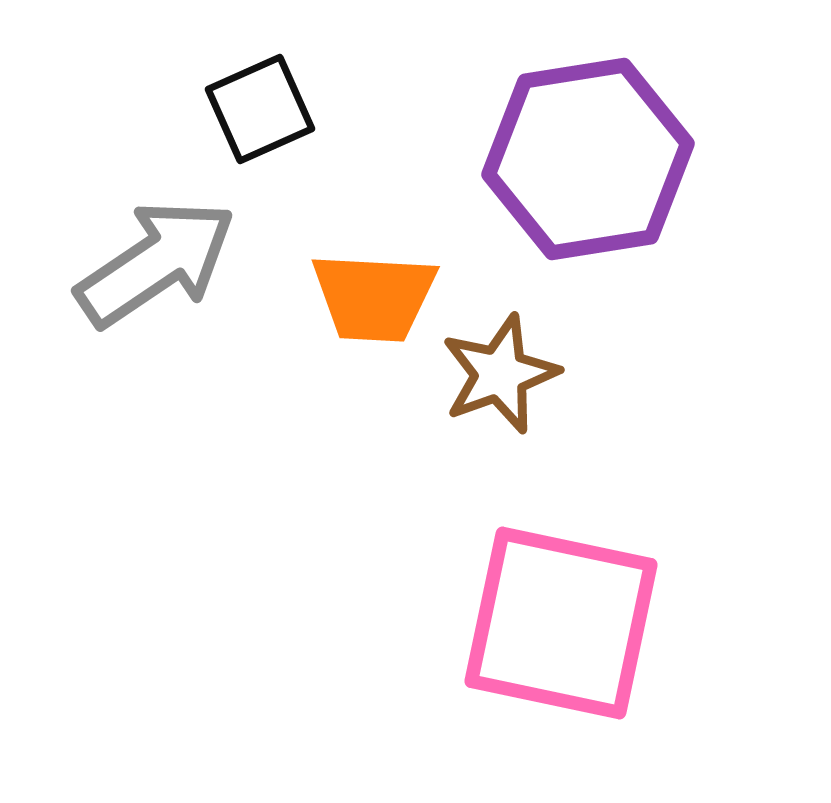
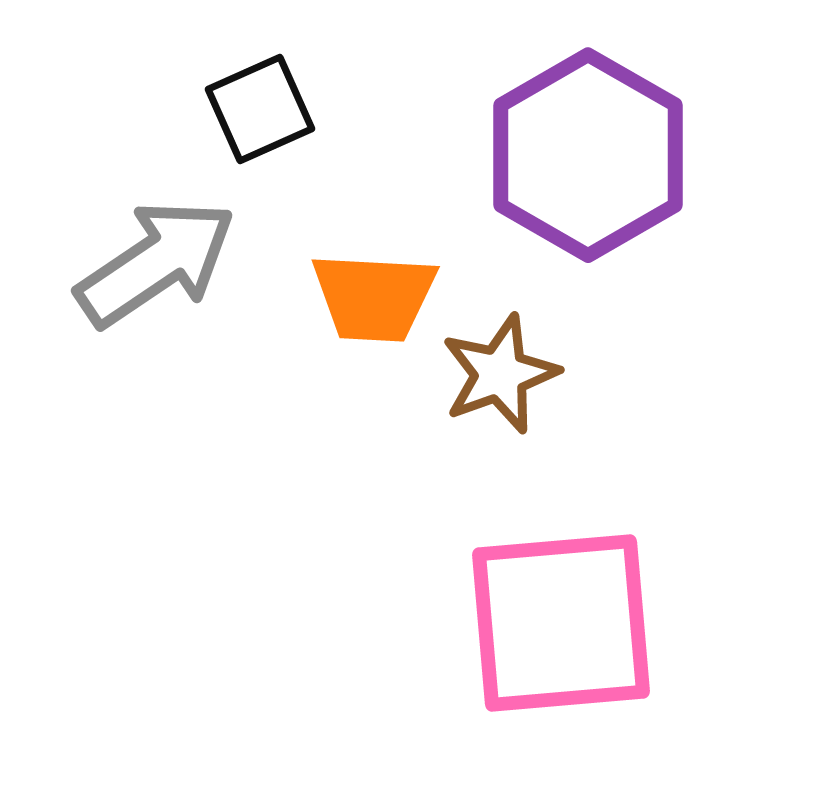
purple hexagon: moved 4 px up; rotated 21 degrees counterclockwise
pink square: rotated 17 degrees counterclockwise
